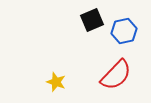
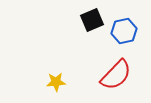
yellow star: rotated 24 degrees counterclockwise
